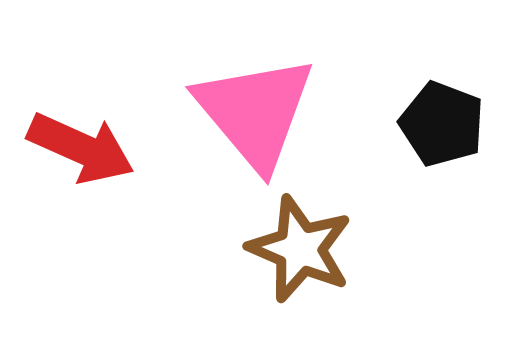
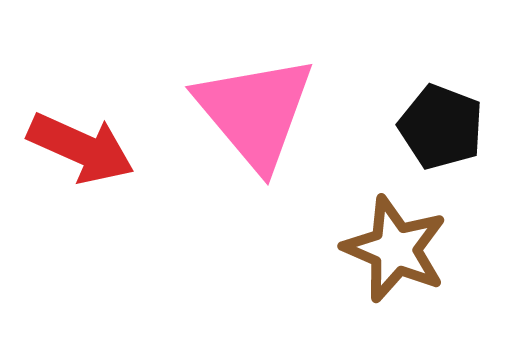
black pentagon: moved 1 px left, 3 px down
brown star: moved 95 px right
